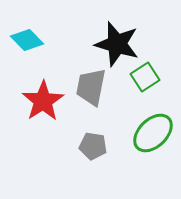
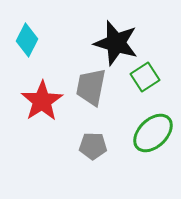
cyan diamond: rotated 72 degrees clockwise
black star: moved 1 px left, 1 px up
red star: moved 1 px left
gray pentagon: rotated 8 degrees counterclockwise
